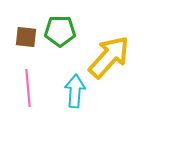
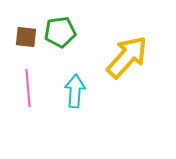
green pentagon: moved 1 px down; rotated 8 degrees counterclockwise
yellow arrow: moved 18 px right
